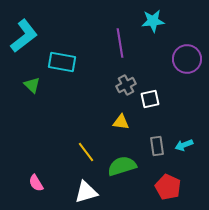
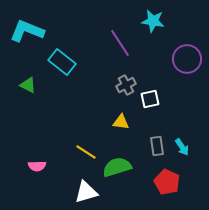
cyan star: rotated 15 degrees clockwise
cyan L-shape: moved 3 px right, 5 px up; rotated 120 degrees counterclockwise
purple line: rotated 24 degrees counterclockwise
cyan rectangle: rotated 28 degrees clockwise
green triangle: moved 4 px left; rotated 18 degrees counterclockwise
cyan arrow: moved 2 px left, 2 px down; rotated 102 degrees counterclockwise
yellow line: rotated 20 degrees counterclockwise
green semicircle: moved 5 px left, 1 px down
pink semicircle: moved 1 px right, 17 px up; rotated 60 degrees counterclockwise
red pentagon: moved 1 px left, 5 px up
